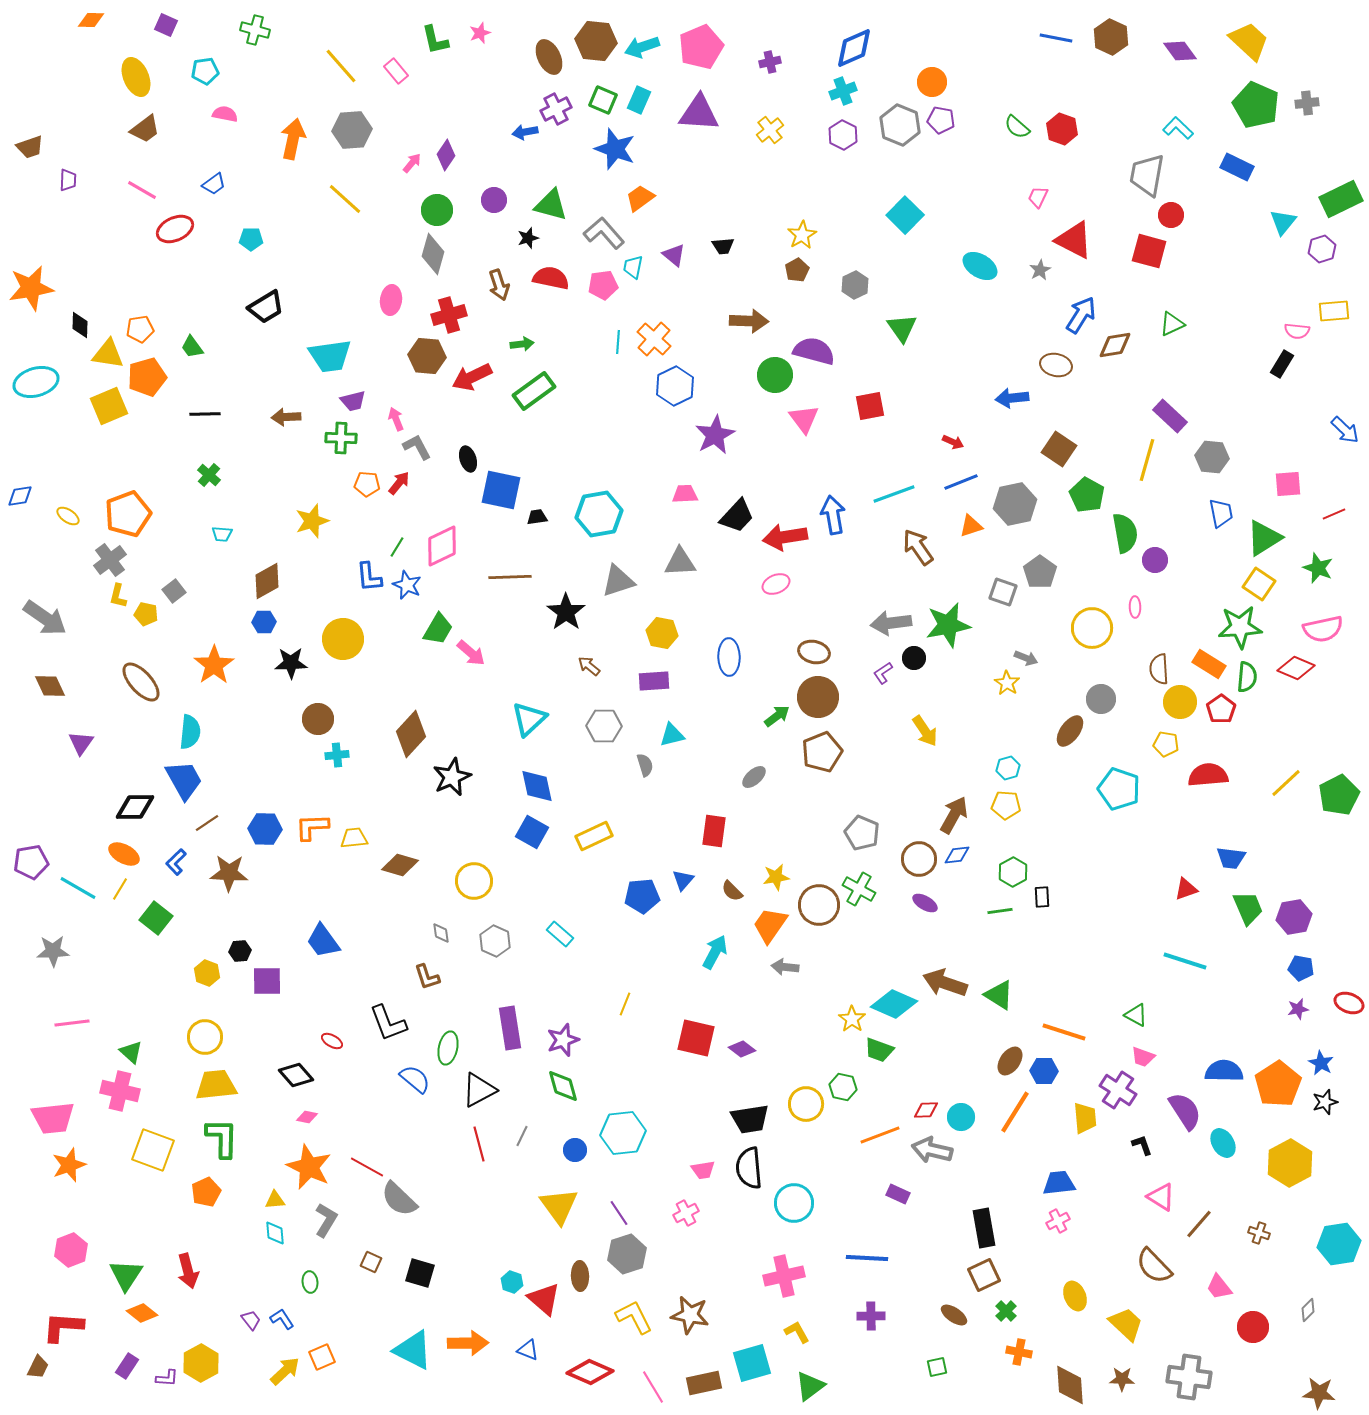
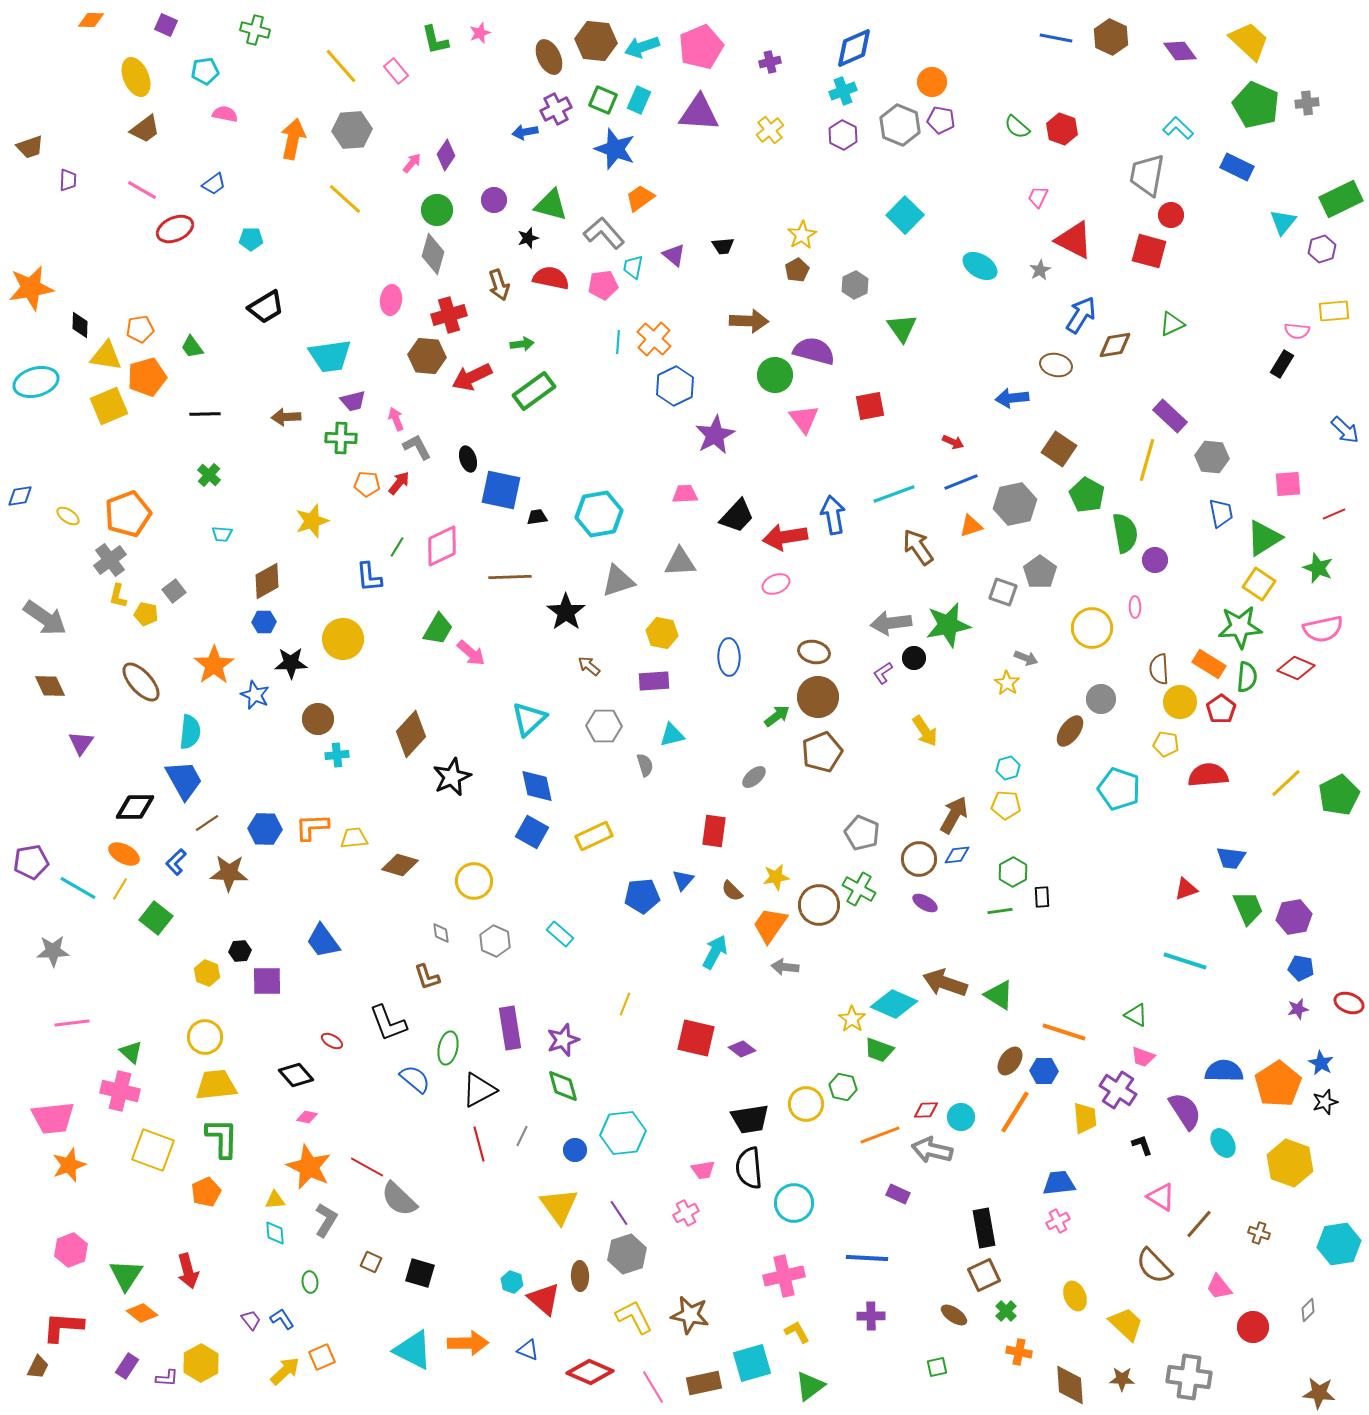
yellow triangle at (108, 354): moved 2 px left, 2 px down
blue star at (407, 585): moved 152 px left, 110 px down
yellow hexagon at (1290, 1163): rotated 12 degrees counterclockwise
